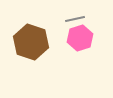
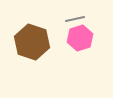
brown hexagon: moved 1 px right
